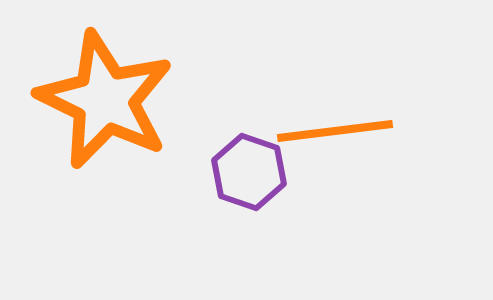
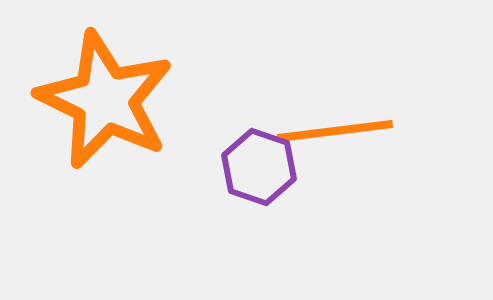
purple hexagon: moved 10 px right, 5 px up
